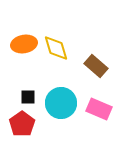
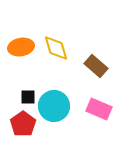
orange ellipse: moved 3 px left, 3 px down
cyan circle: moved 7 px left, 3 px down
red pentagon: moved 1 px right
